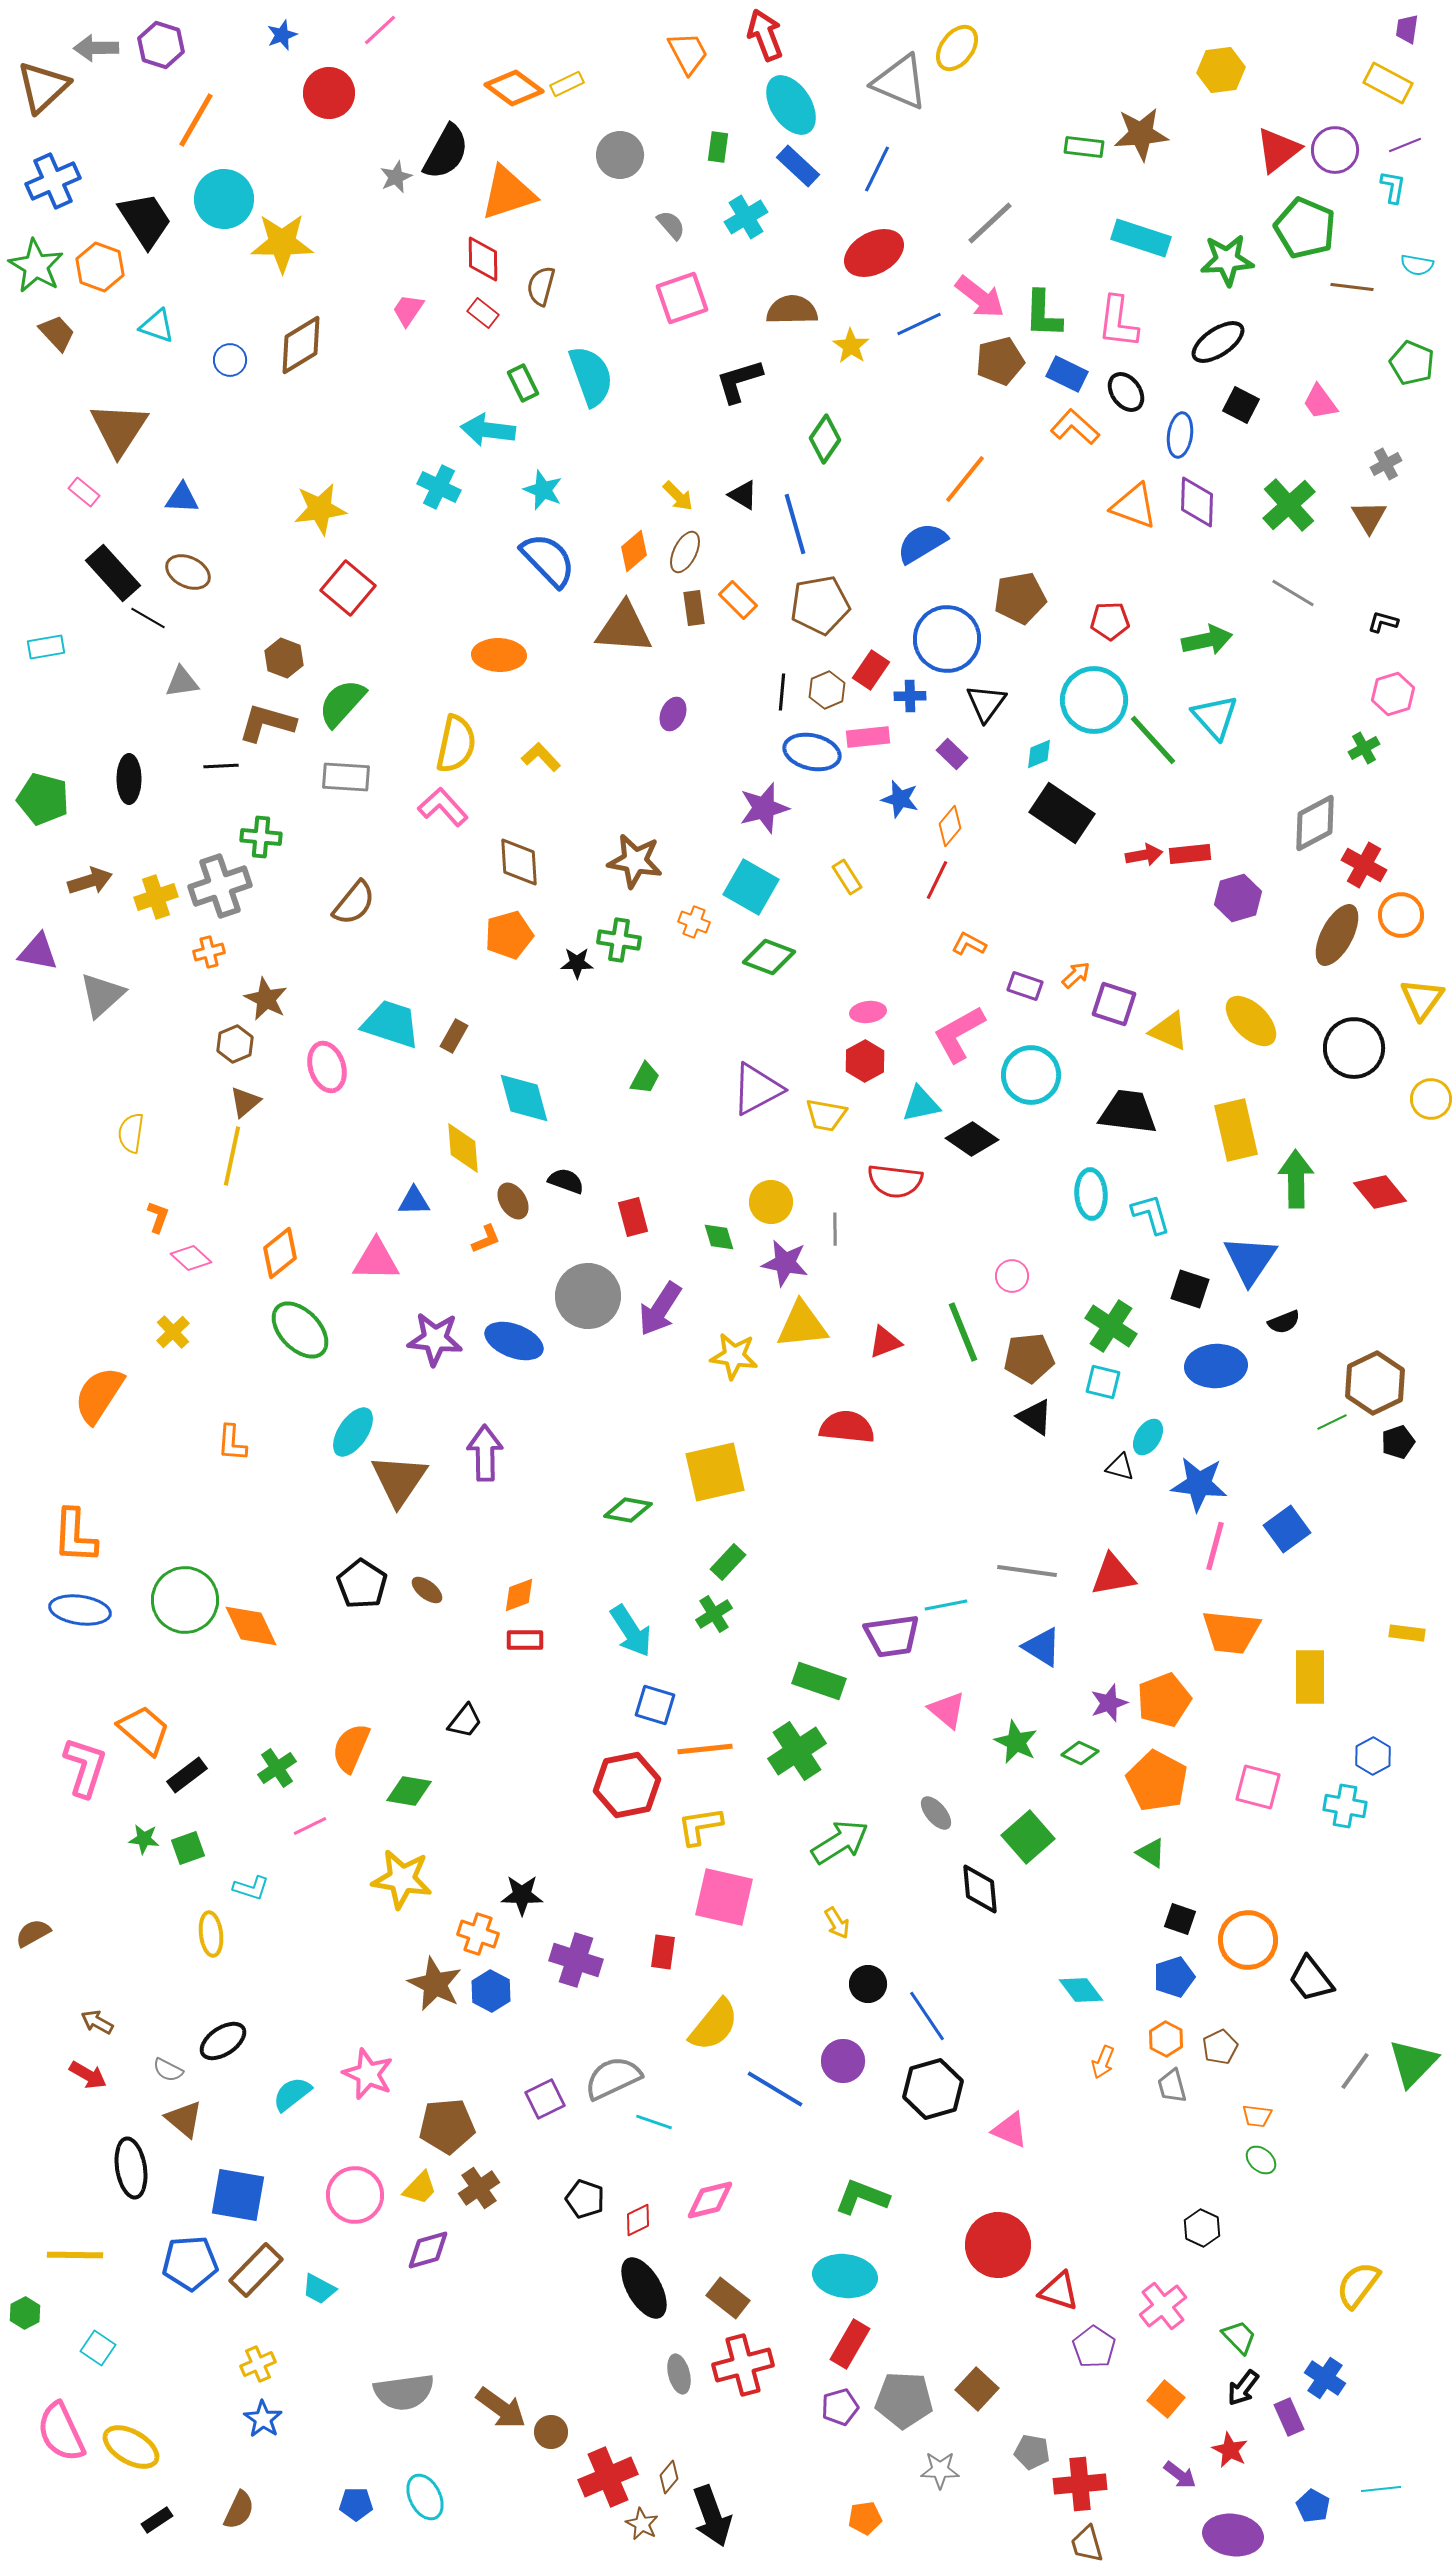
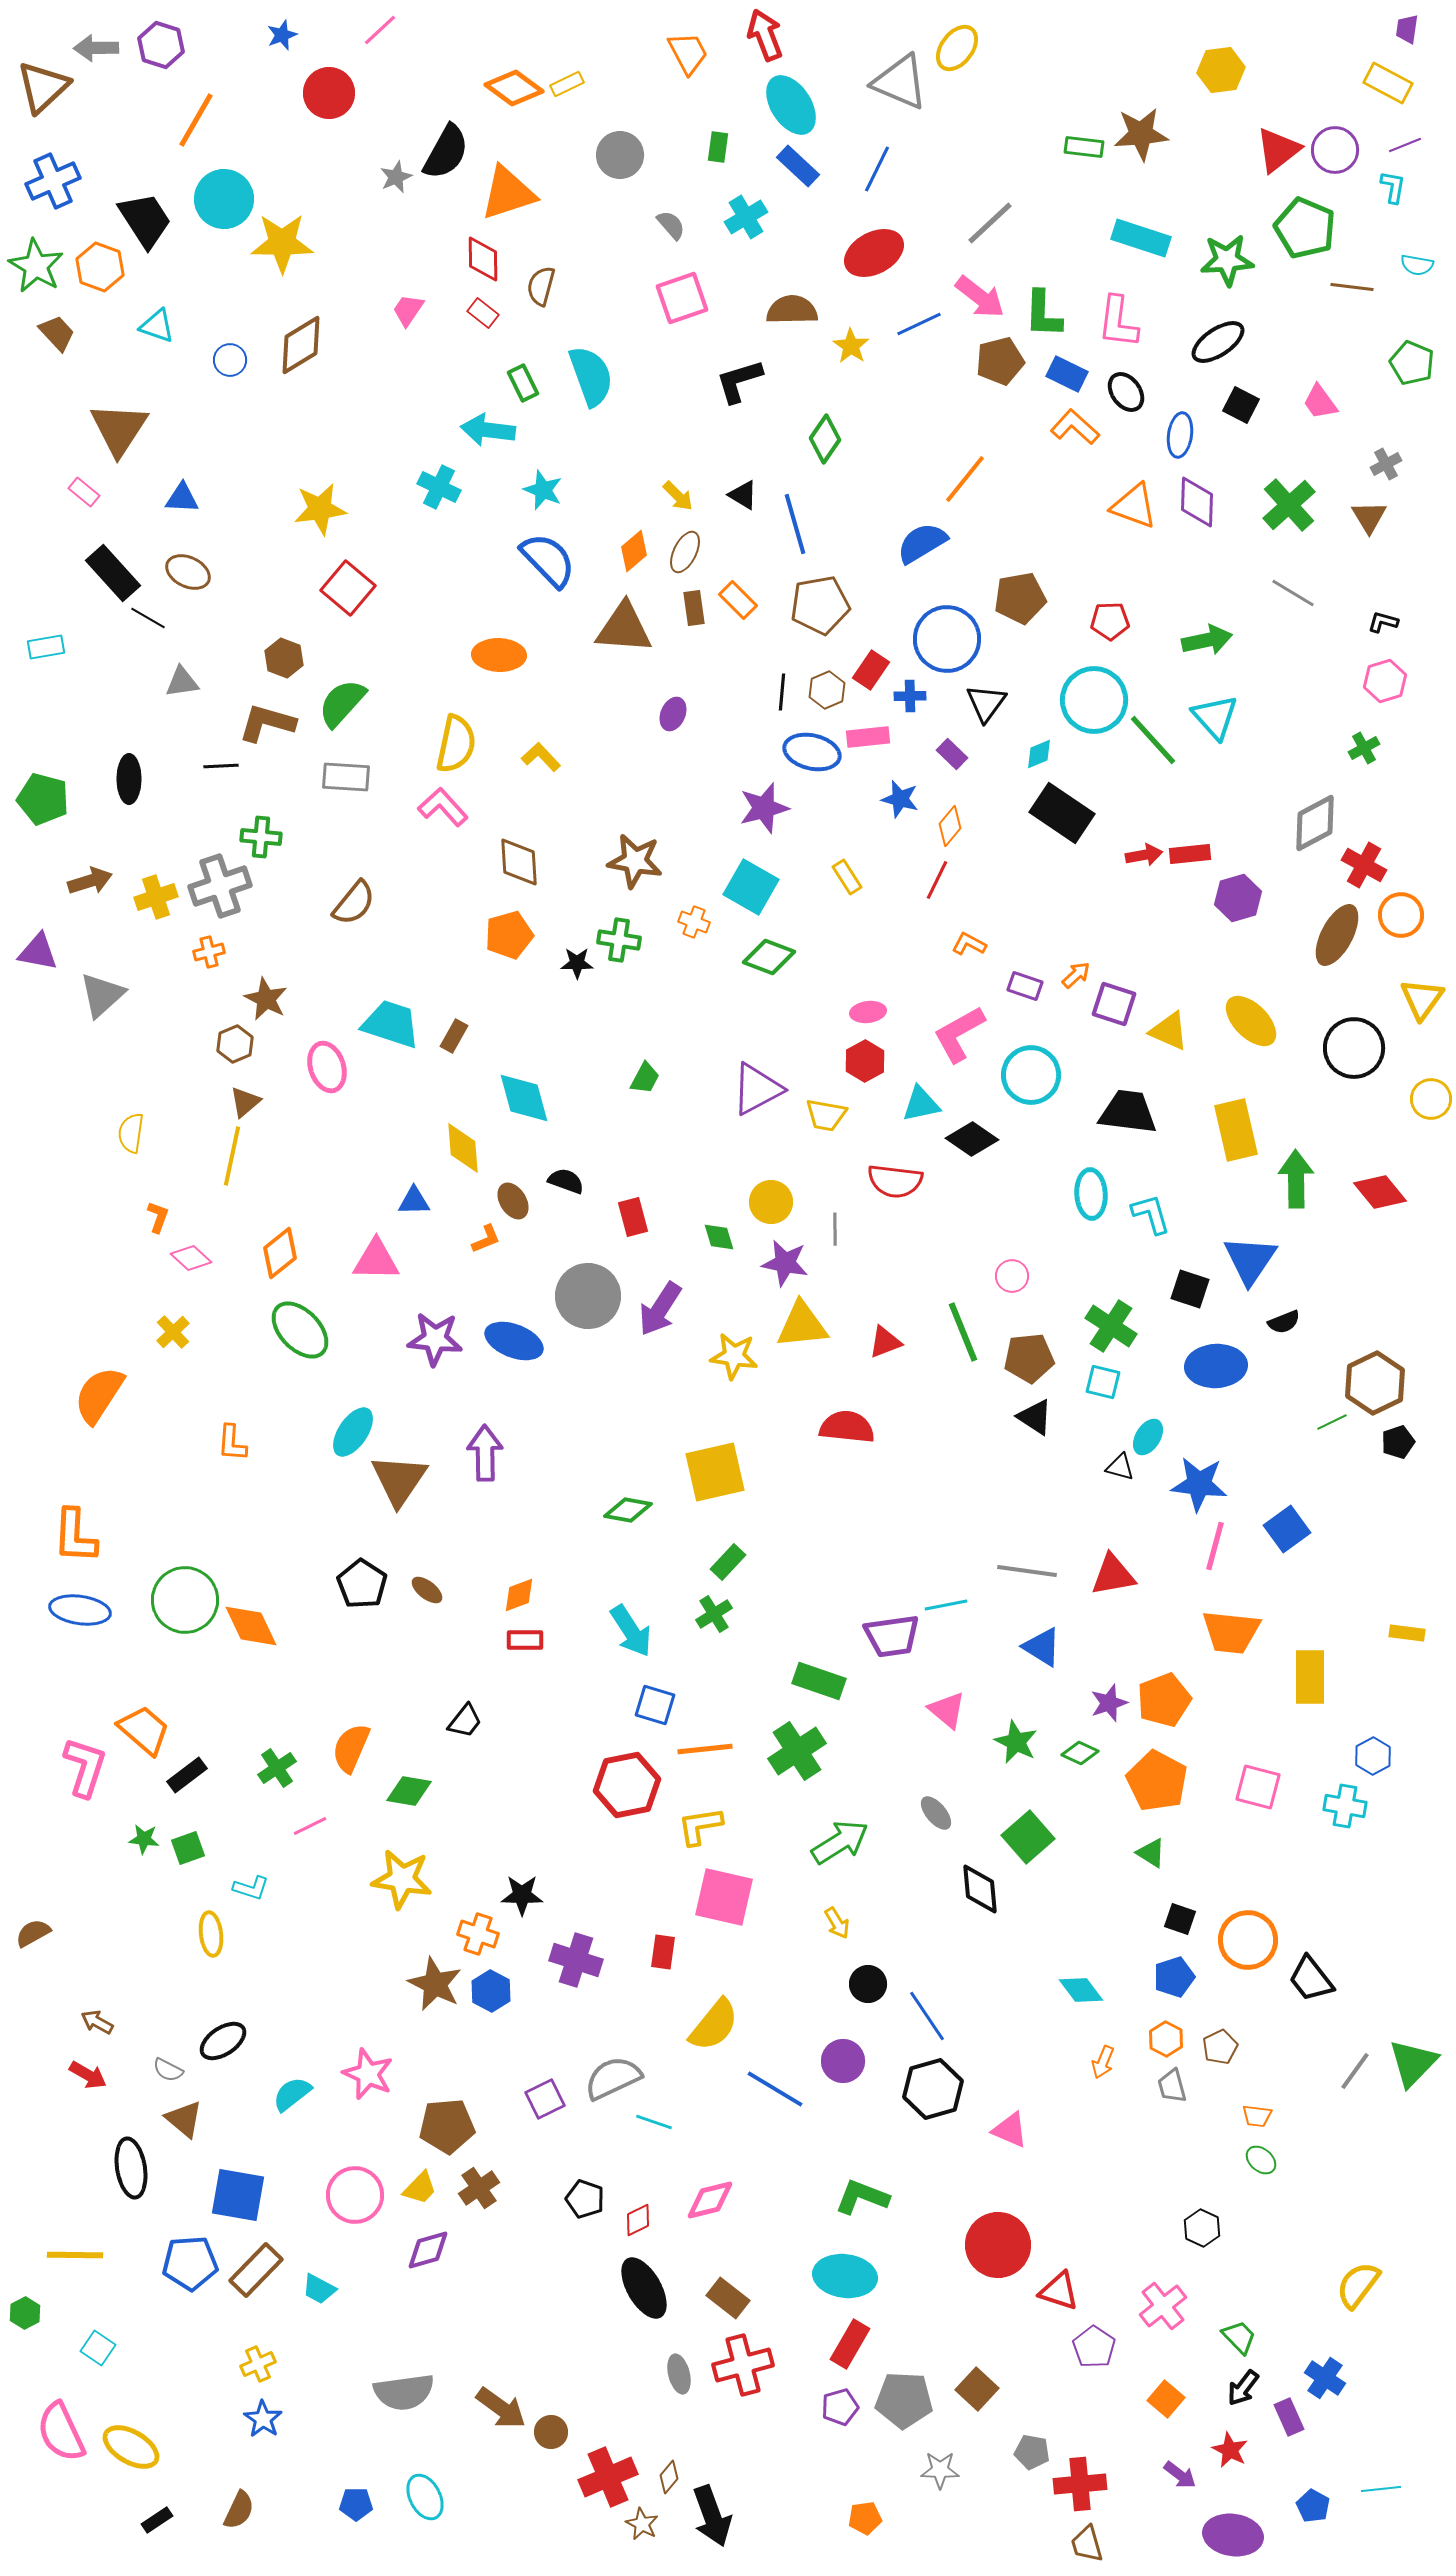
pink hexagon at (1393, 694): moved 8 px left, 13 px up
